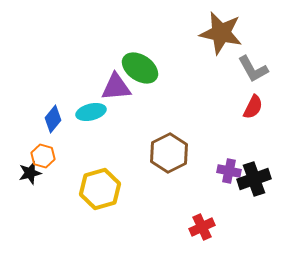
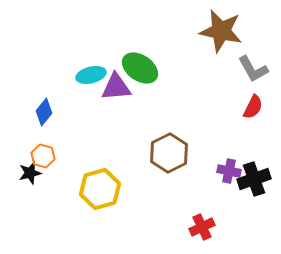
brown star: moved 2 px up
cyan ellipse: moved 37 px up
blue diamond: moved 9 px left, 7 px up
